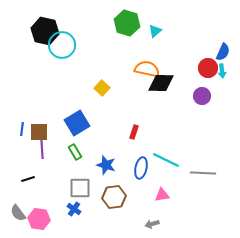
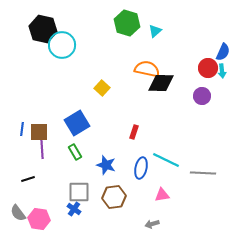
black hexagon: moved 2 px left, 2 px up
gray square: moved 1 px left, 4 px down
